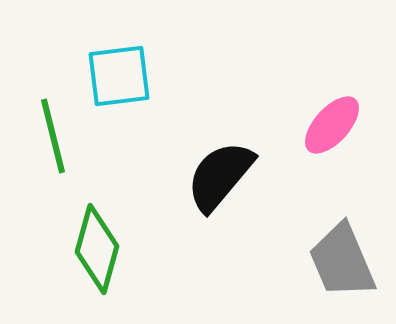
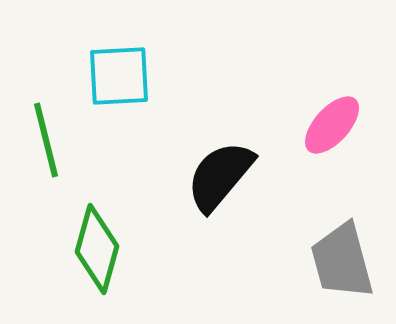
cyan square: rotated 4 degrees clockwise
green line: moved 7 px left, 4 px down
gray trapezoid: rotated 8 degrees clockwise
